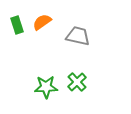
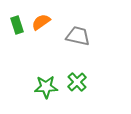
orange semicircle: moved 1 px left
